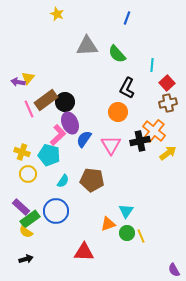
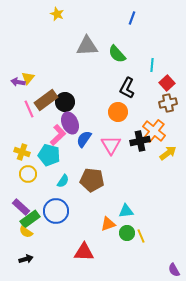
blue line: moved 5 px right
cyan triangle: rotated 49 degrees clockwise
